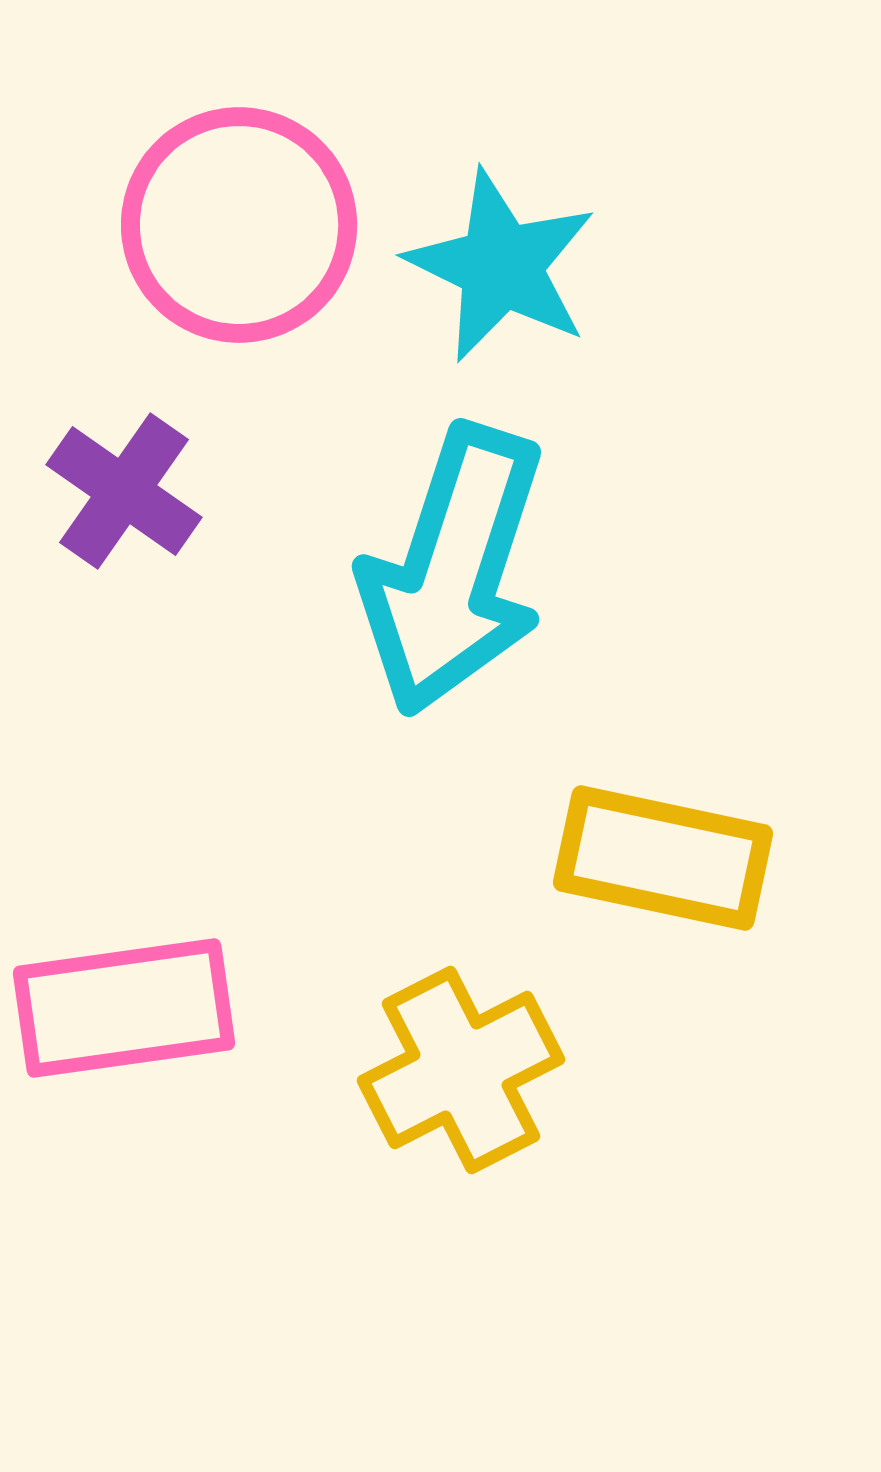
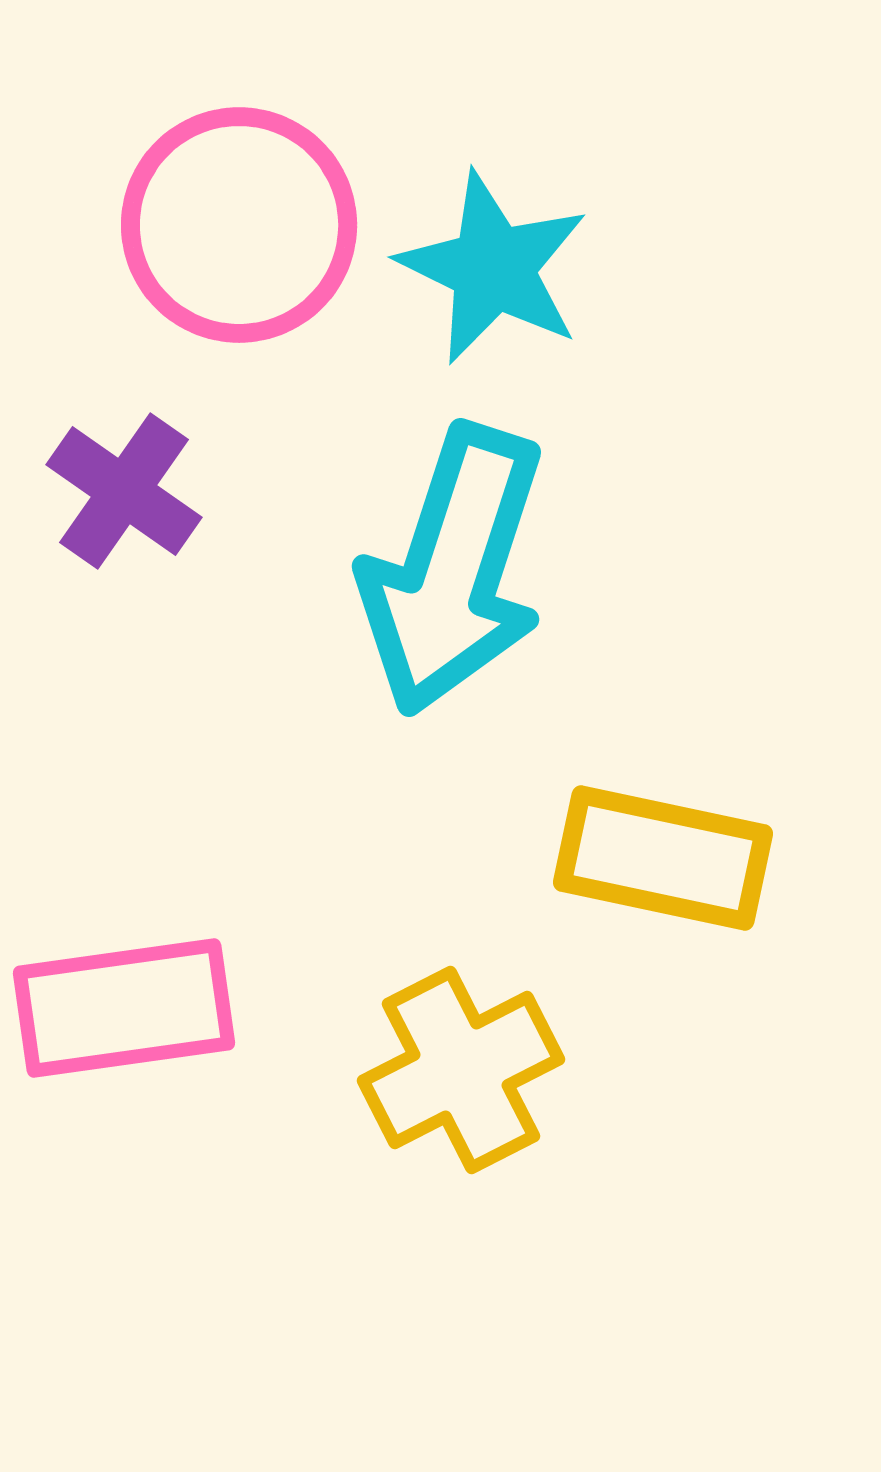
cyan star: moved 8 px left, 2 px down
